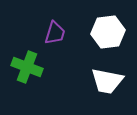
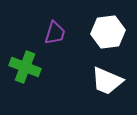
green cross: moved 2 px left
white trapezoid: rotated 12 degrees clockwise
